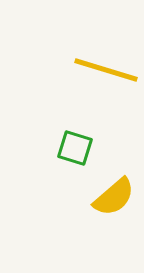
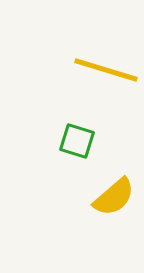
green square: moved 2 px right, 7 px up
